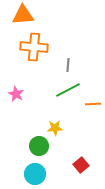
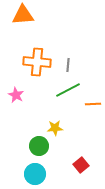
orange cross: moved 3 px right, 15 px down
pink star: moved 1 px down
